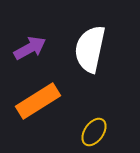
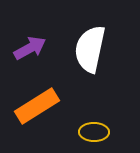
orange rectangle: moved 1 px left, 5 px down
yellow ellipse: rotated 56 degrees clockwise
